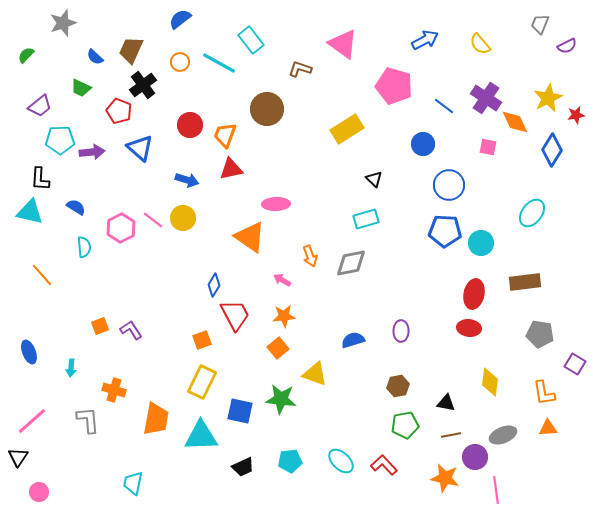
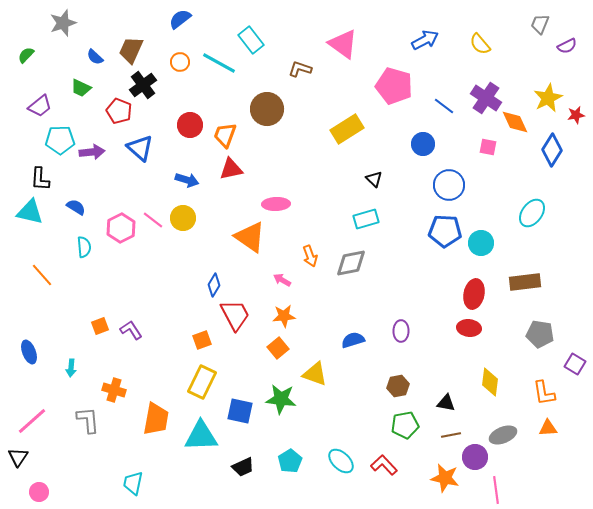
cyan pentagon at (290, 461): rotated 25 degrees counterclockwise
